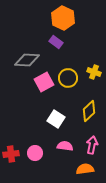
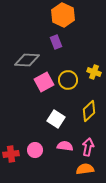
orange hexagon: moved 3 px up
purple rectangle: rotated 32 degrees clockwise
yellow circle: moved 2 px down
pink arrow: moved 4 px left, 2 px down
pink circle: moved 3 px up
